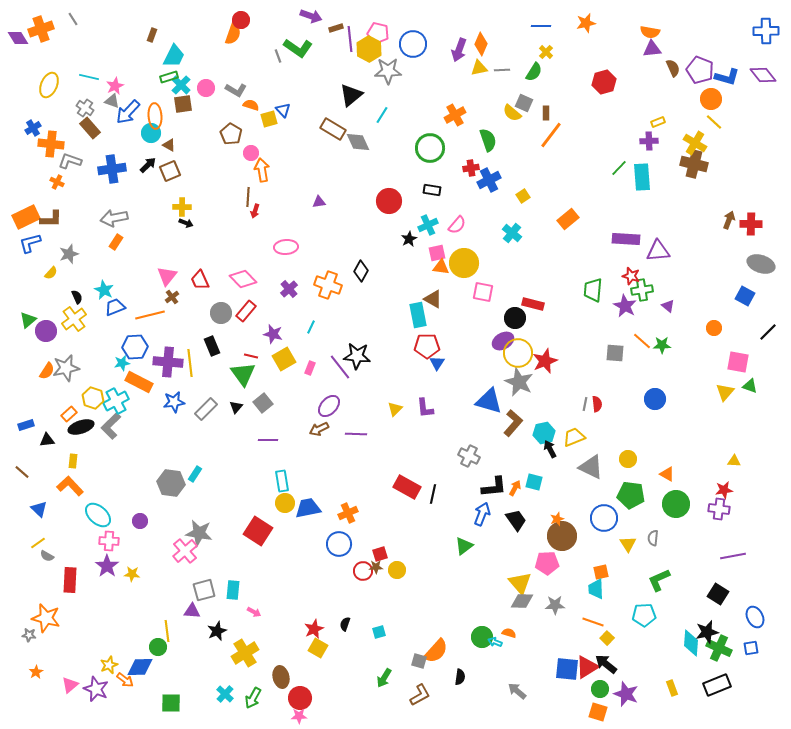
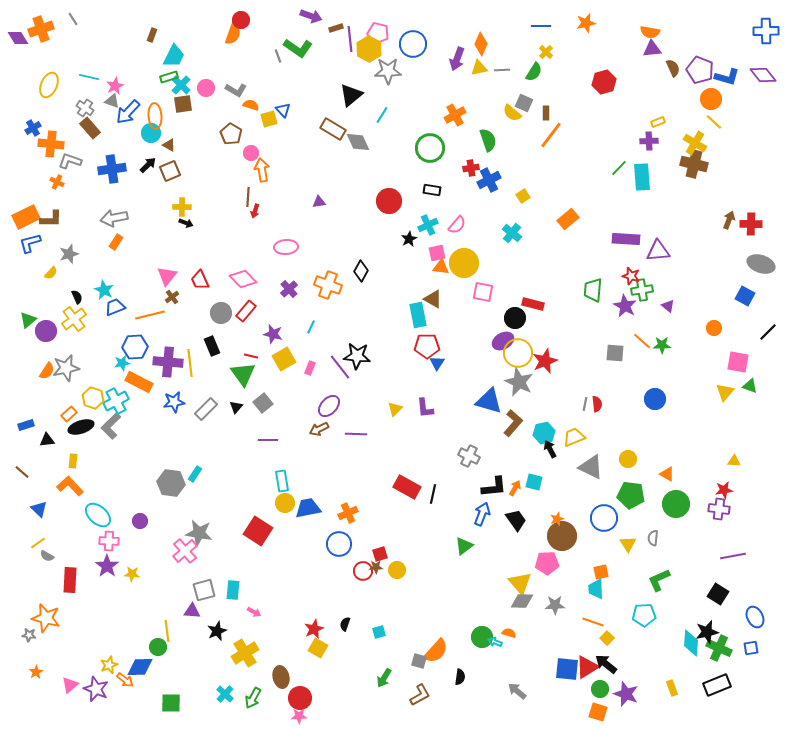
purple arrow at (459, 50): moved 2 px left, 9 px down
